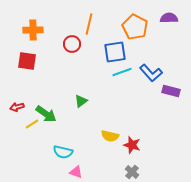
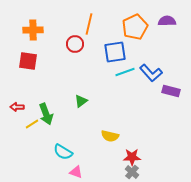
purple semicircle: moved 2 px left, 3 px down
orange pentagon: rotated 20 degrees clockwise
red circle: moved 3 px right
red square: moved 1 px right
cyan line: moved 3 px right
red arrow: rotated 16 degrees clockwise
green arrow: rotated 35 degrees clockwise
red star: moved 12 px down; rotated 18 degrees counterclockwise
cyan semicircle: rotated 18 degrees clockwise
